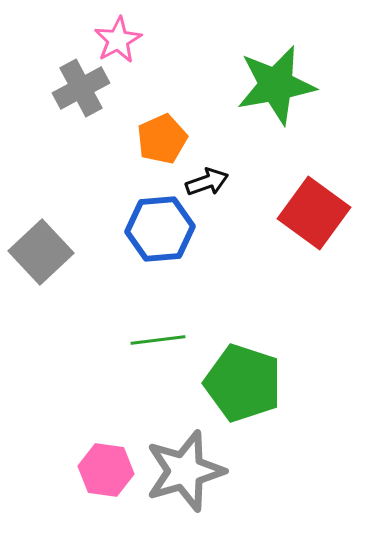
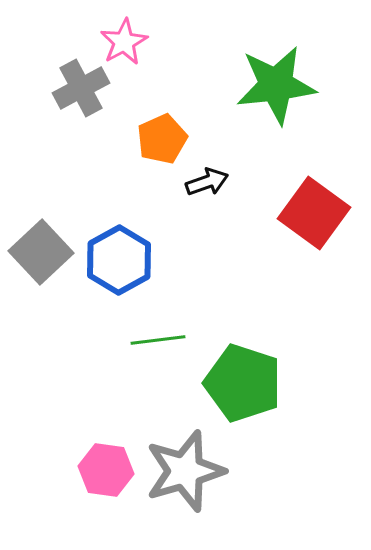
pink star: moved 6 px right, 2 px down
green star: rotated 4 degrees clockwise
blue hexagon: moved 41 px left, 31 px down; rotated 24 degrees counterclockwise
